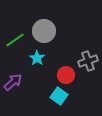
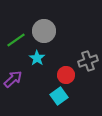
green line: moved 1 px right
purple arrow: moved 3 px up
cyan square: rotated 18 degrees clockwise
